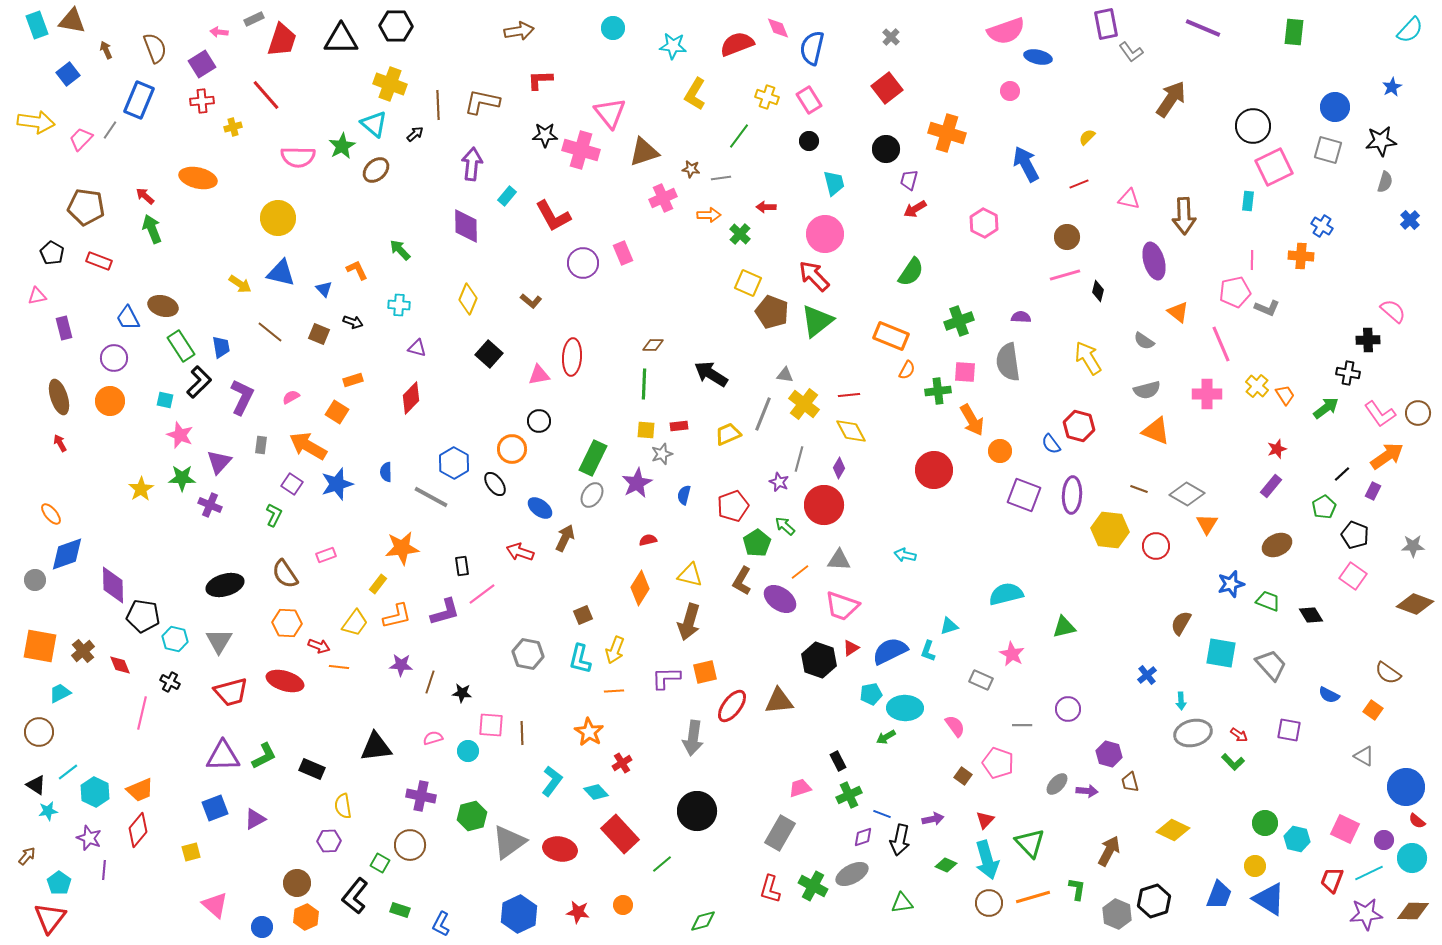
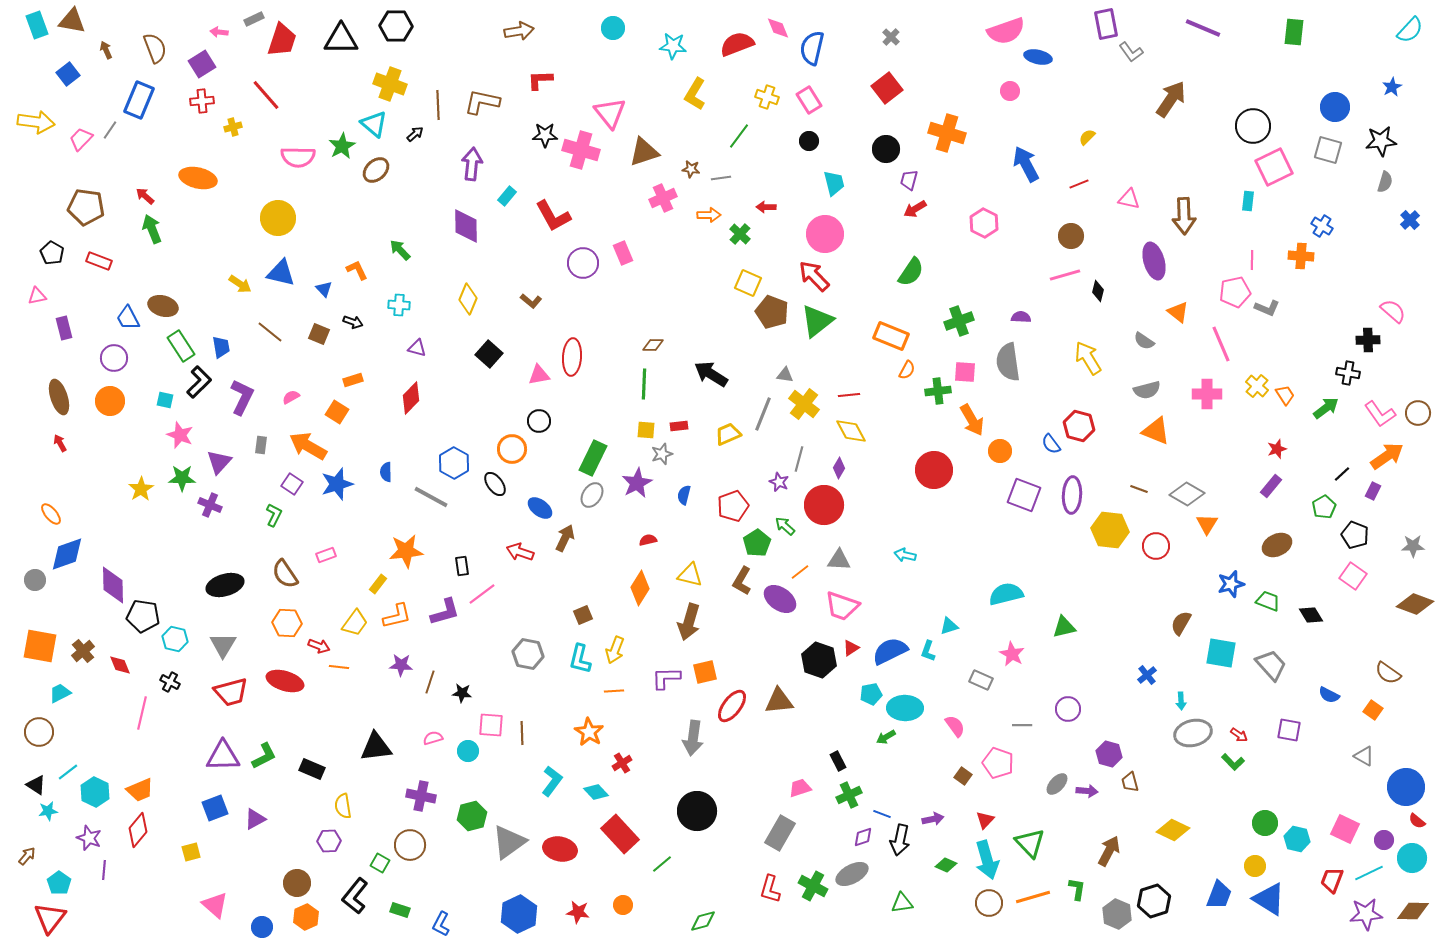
brown circle at (1067, 237): moved 4 px right, 1 px up
orange star at (402, 548): moved 4 px right, 3 px down
gray triangle at (219, 641): moved 4 px right, 4 px down
